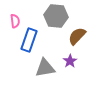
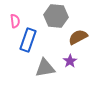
brown semicircle: moved 1 px right, 1 px down; rotated 18 degrees clockwise
blue rectangle: moved 1 px left
